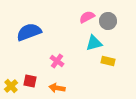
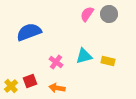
pink semicircle: moved 3 px up; rotated 28 degrees counterclockwise
gray circle: moved 1 px right, 7 px up
cyan triangle: moved 10 px left, 13 px down
pink cross: moved 1 px left, 1 px down
red square: rotated 32 degrees counterclockwise
